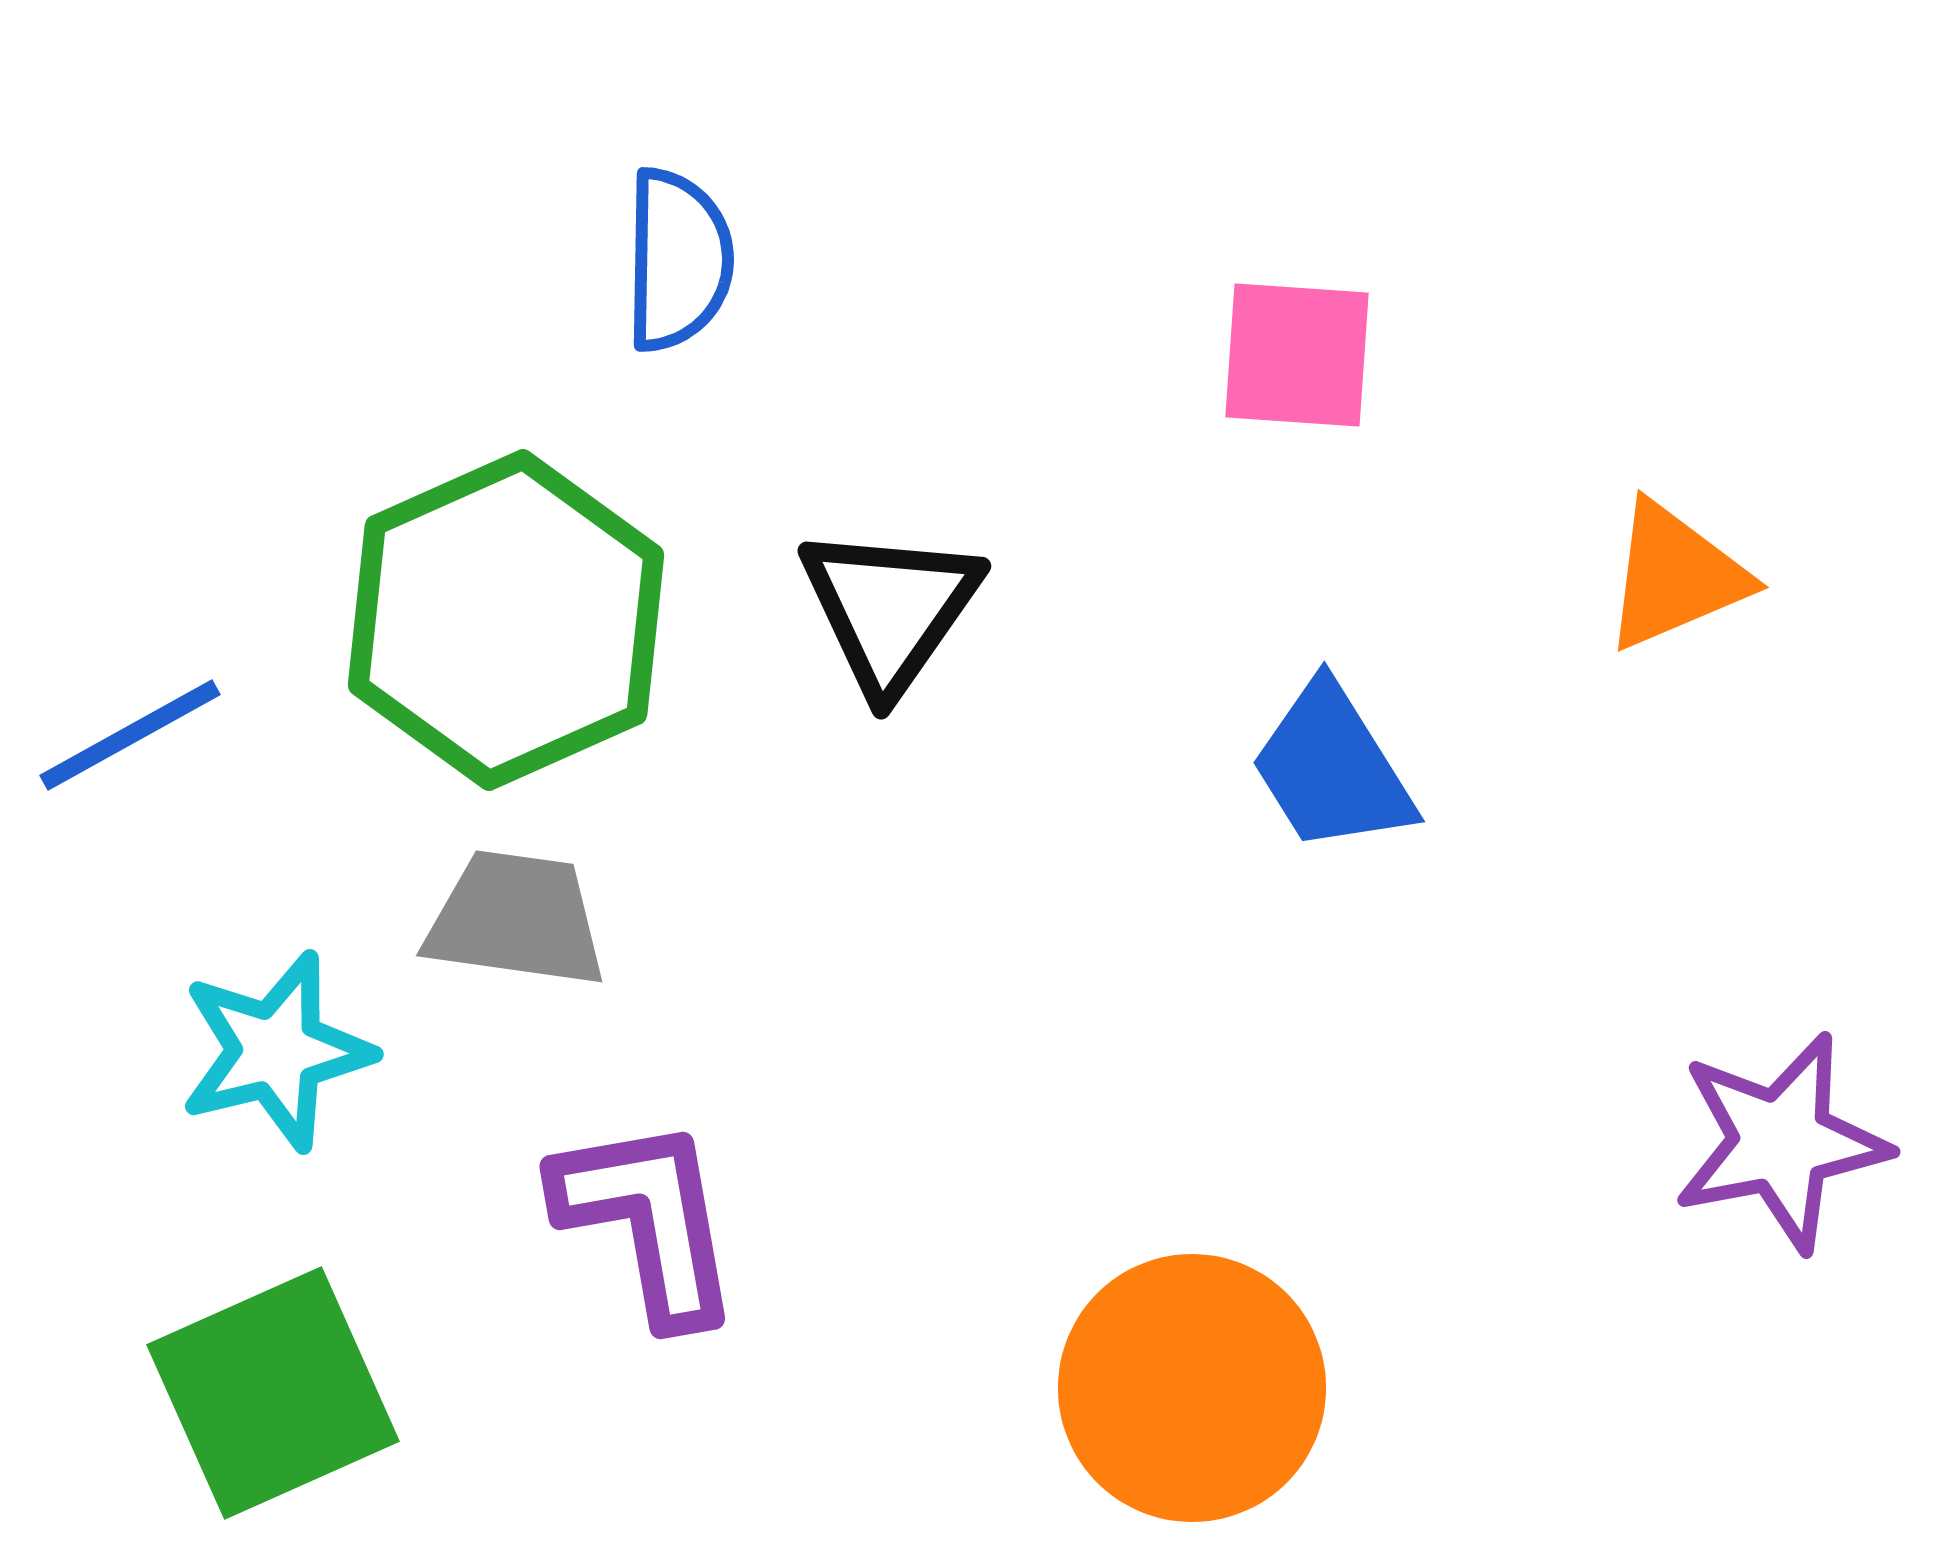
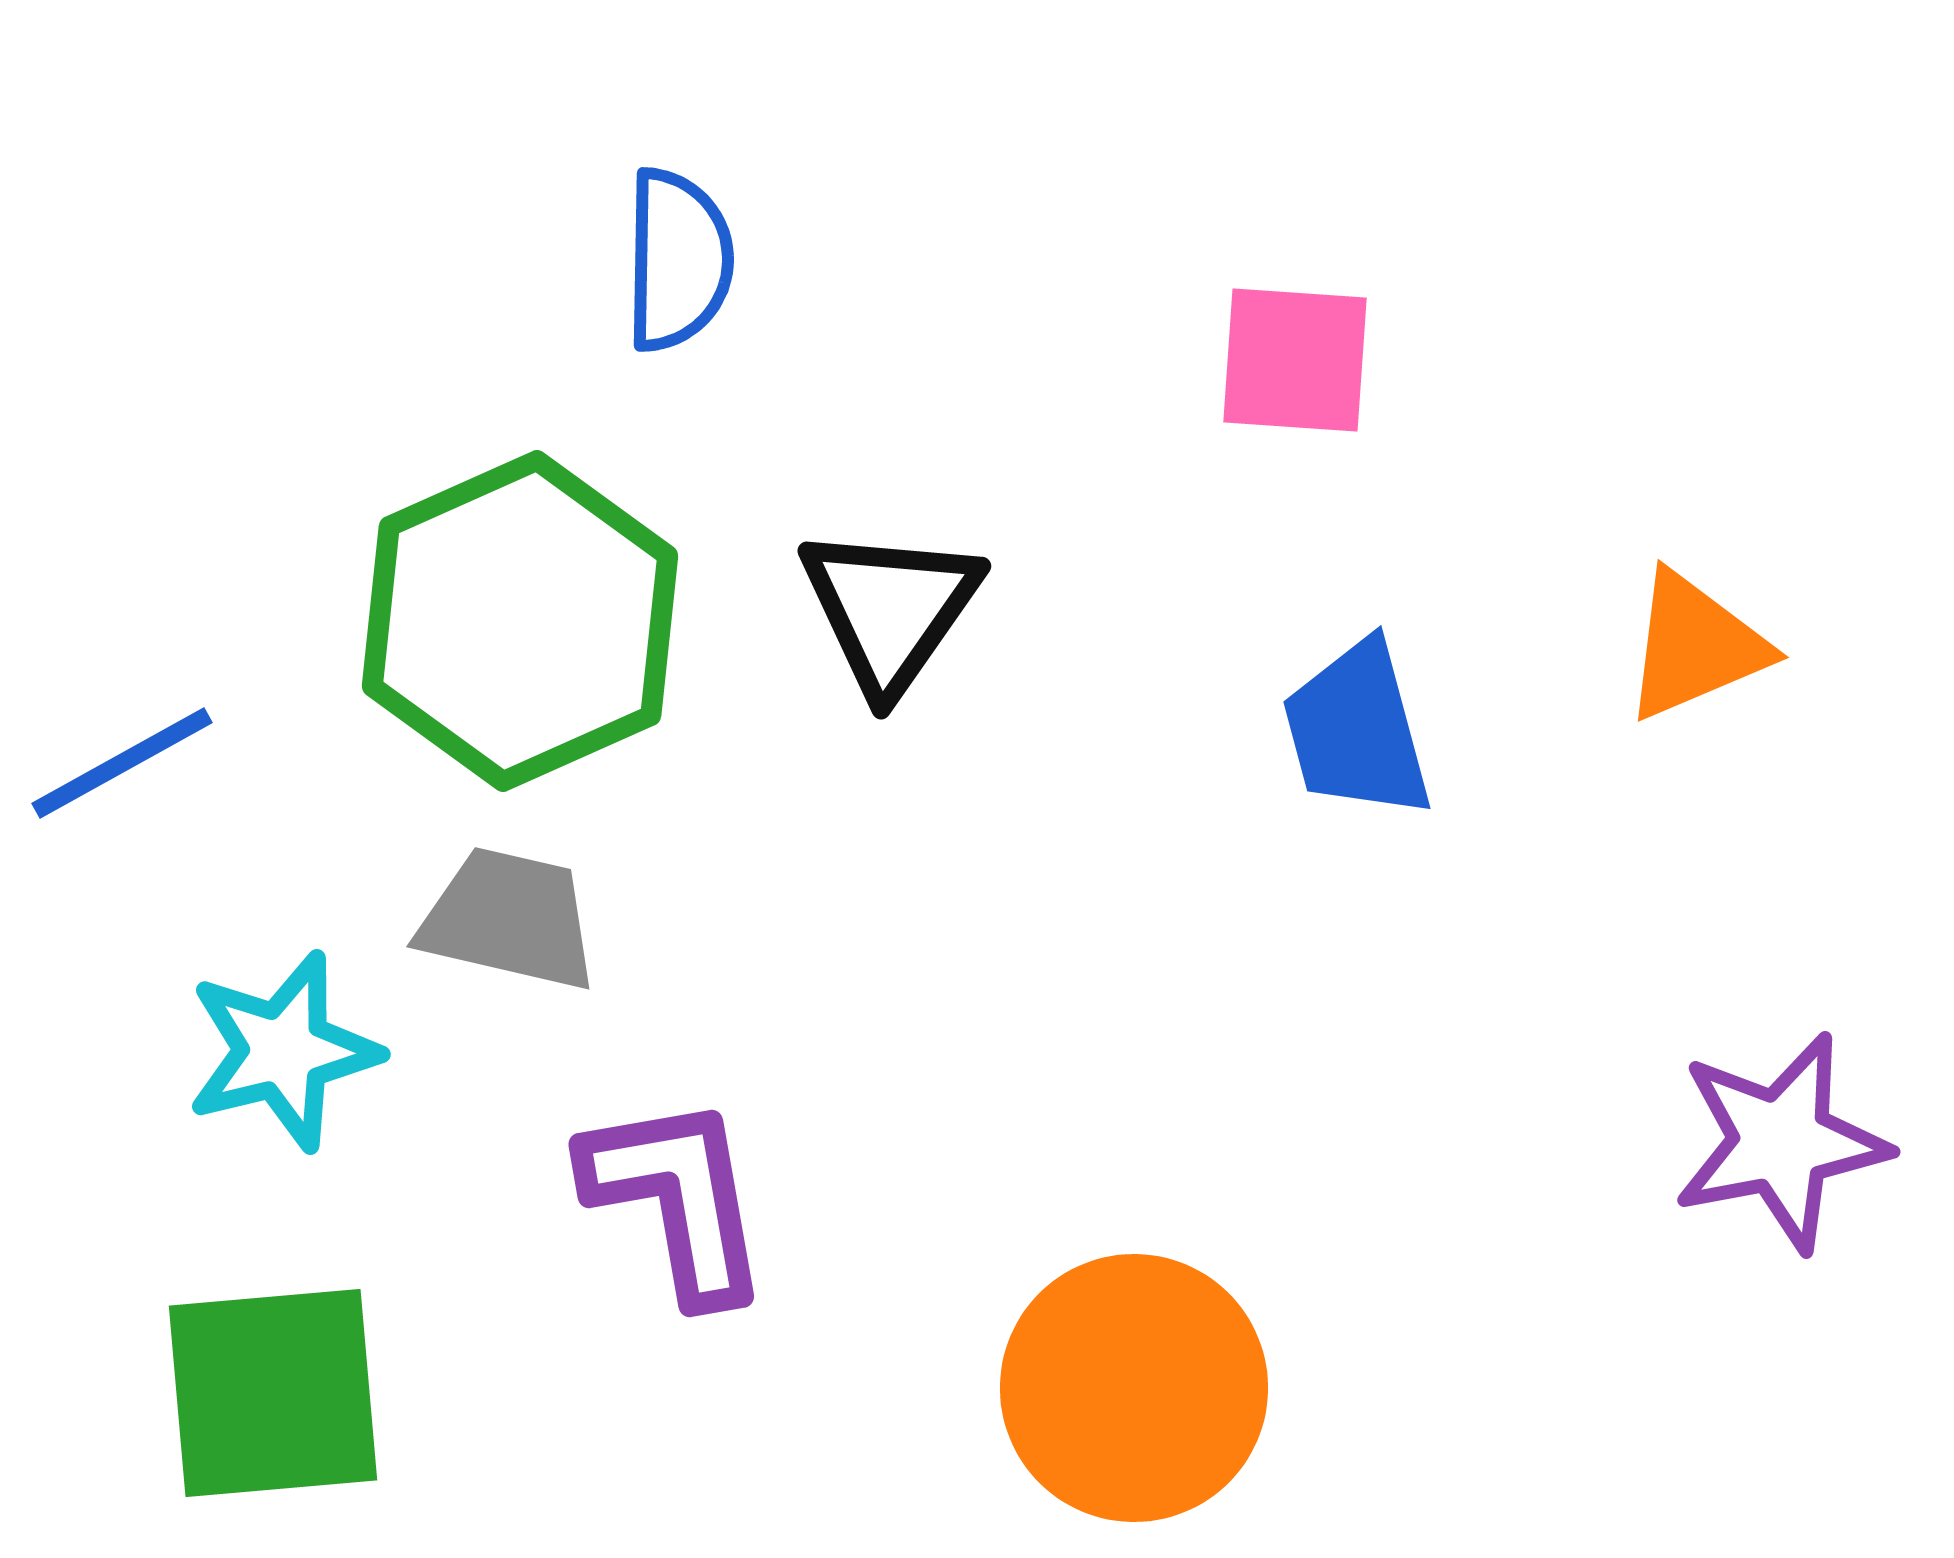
pink square: moved 2 px left, 5 px down
orange triangle: moved 20 px right, 70 px down
green hexagon: moved 14 px right, 1 px down
blue line: moved 8 px left, 28 px down
blue trapezoid: moved 25 px right, 38 px up; rotated 17 degrees clockwise
gray trapezoid: moved 7 px left; rotated 5 degrees clockwise
cyan star: moved 7 px right
purple L-shape: moved 29 px right, 22 px up
orange circle: moved 58 px left
green square: rotated 19 degrees clockwise
